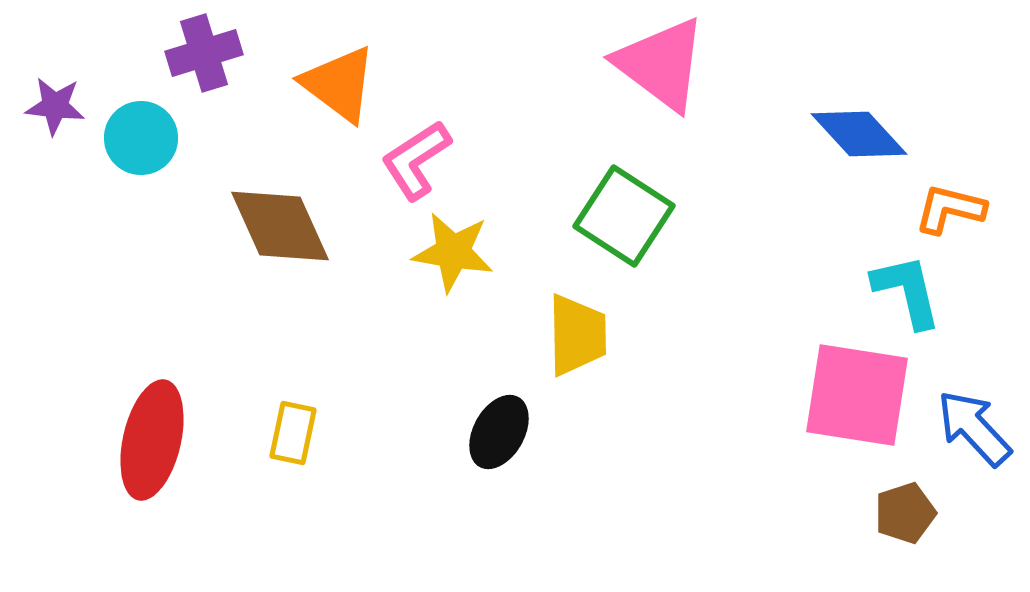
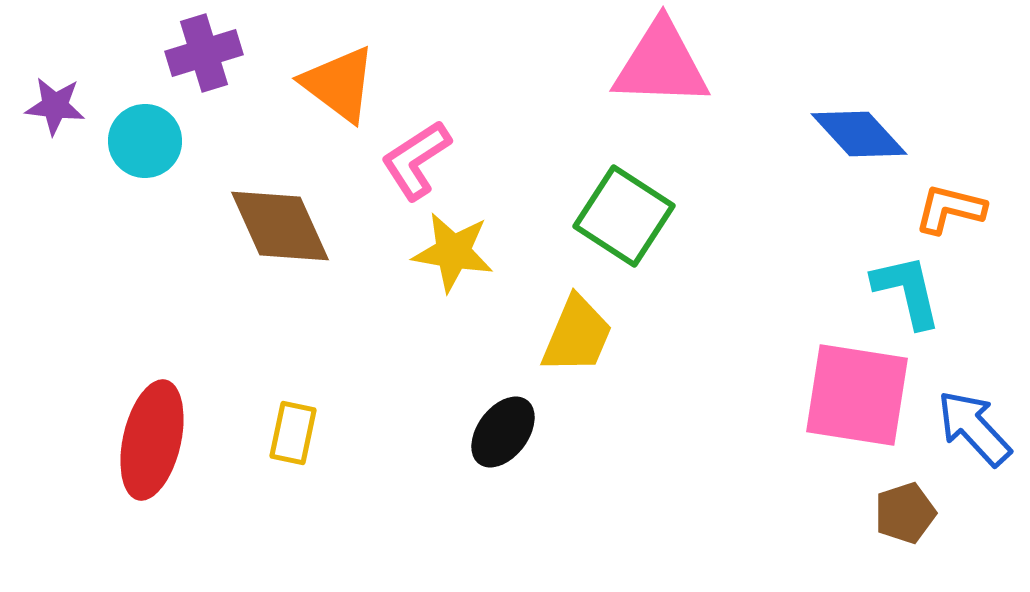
pink triangle: rotated 35 degrees counterclockwise
cyan circle: moved 4 px right, 3 px down
yellow trapezoid: rotated 24 degrees clockwise
black ellipse: moved 4 px right; rotated 8 degrees clockwise
